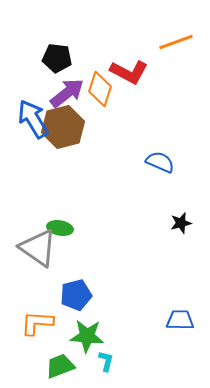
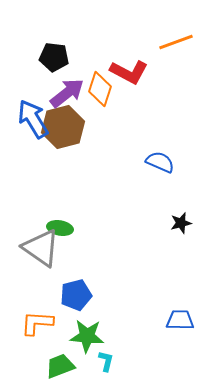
black pentagon: moved 3 px left, 1 px up
gray triangle: moved 3 px right
